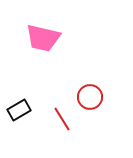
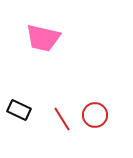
red circle: moved 5 px right, 18 px down
black rectangle: rotated 55 degrees clockwise
